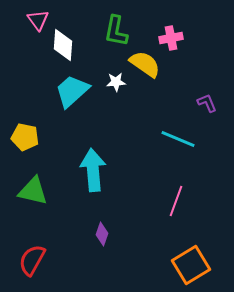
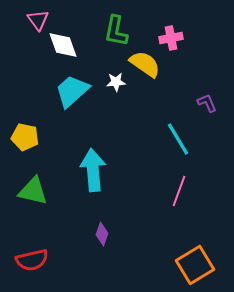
white diamond: rotated 24 degrees counterclockwise
cyan line: rotated 36 degrees clockwise
pink line: moved 3 px right, 10 px up
red semicircle: rotated 132 degrees counterclockwise
orange square: moved 4 px right
